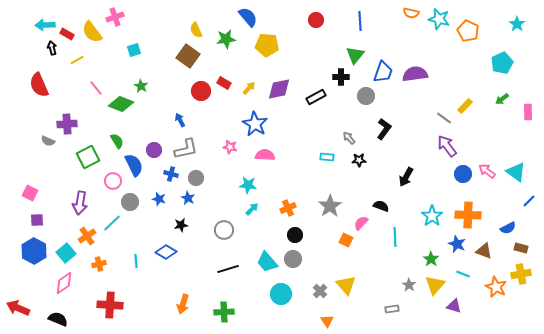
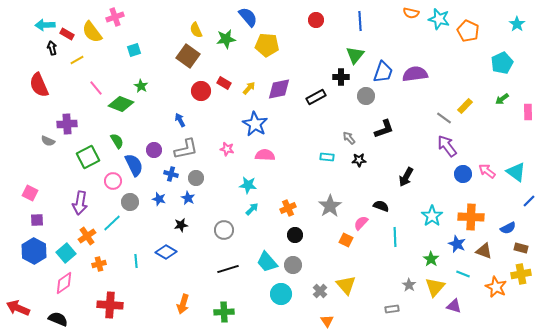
black L-shape at (384, 129): rotated 35 degrees clockwise
pink star at (230, 147): moved 3 px left, 2 px down
orange cross at (468, 215): moved 3 px right, 2 px down
gray circle at (293, 259): moved 6 px down
yellow triangle at (435, 285): moved 2 px down
